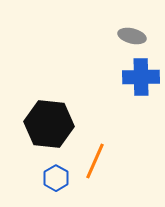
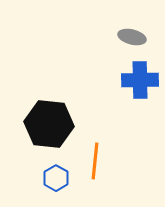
gray ellipse: moved 1 px down
blue cross: moved 1 px left, 3 px down
orange line: rotated 18 degrees counterclockwise
